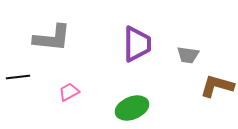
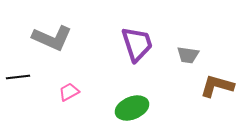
gray L-shape: rotated 18 degrees clockwise
purple trapezoid: rotated 18 degrees counterclockwise
